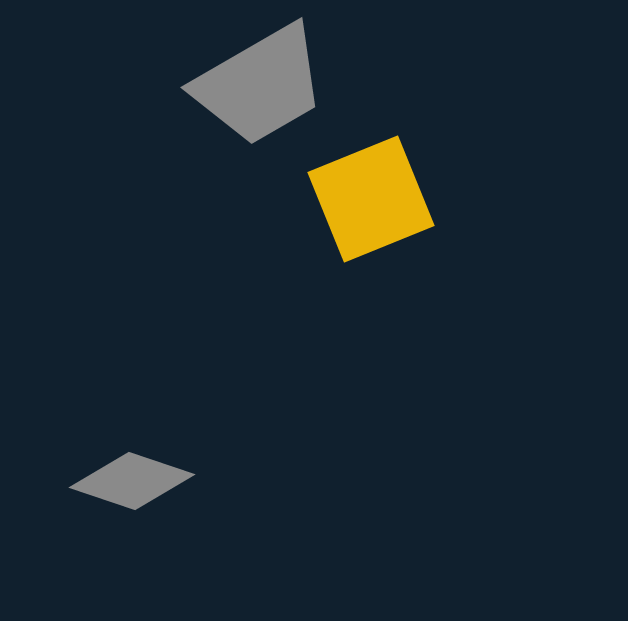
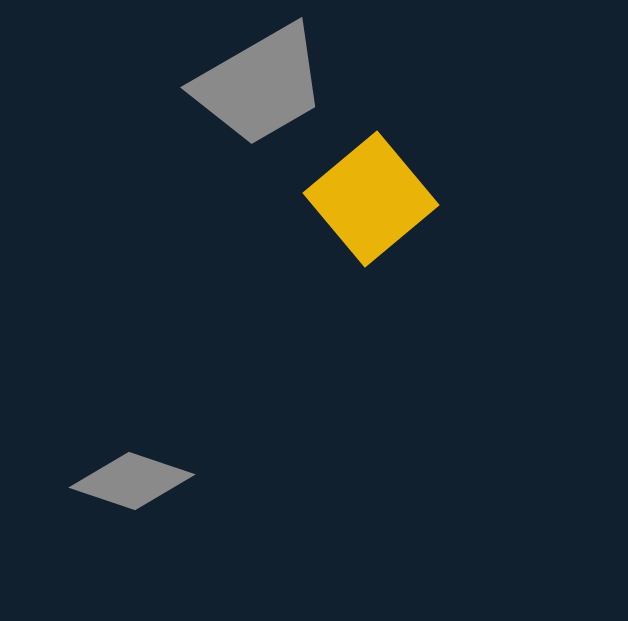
yellow square: rotated 18 degrees counterclockwise
